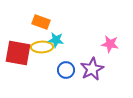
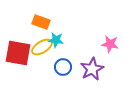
yellow ellipse: rotated 30 degrees counterclockwise
blue circle: moved 3 px left, 3 px up
